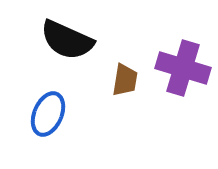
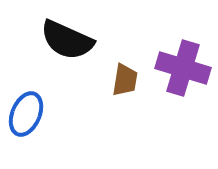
blue ellipse: moved 22 px left
